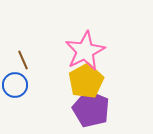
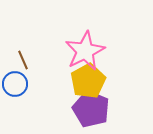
yellow pentagon: moved 2 px right
blue circle: moved 1 px up
